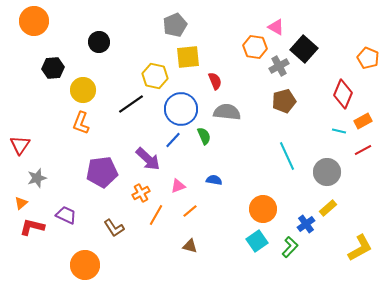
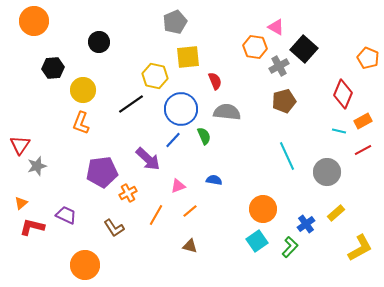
gray pentagon at (175, 25): moved 3 px up
gray star at (37, 178): moved 12 px up
orange cross at (141, 193): moved 13 px left
yellow rectangle at (328, 208): moved 8 px right, 5 px down
